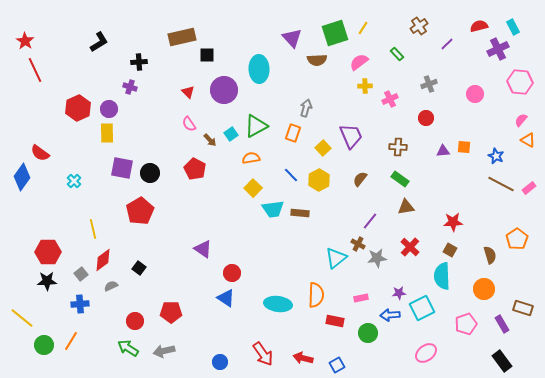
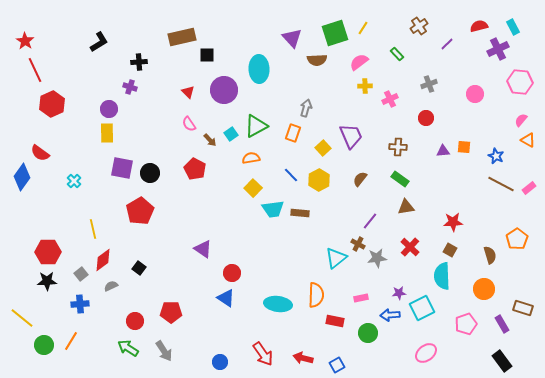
red hexagon at (78, 108): moved 26 px left, 4 px up
gray arrow at (164, 351): rotated 110 degrees counterclockwise
